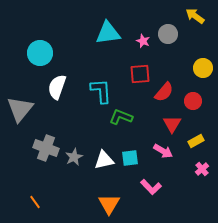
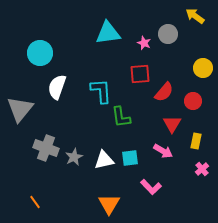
pink star: moved 1 px right, 2 px down
green L-shape: rotated 120 degrees counterclockwise
yellow rectangle: rotated 49 degrees counterclockwise
